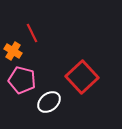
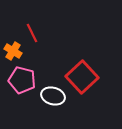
white ellipse: moved 4 px right, 6 px up; rotated 55 degrees clockwise
